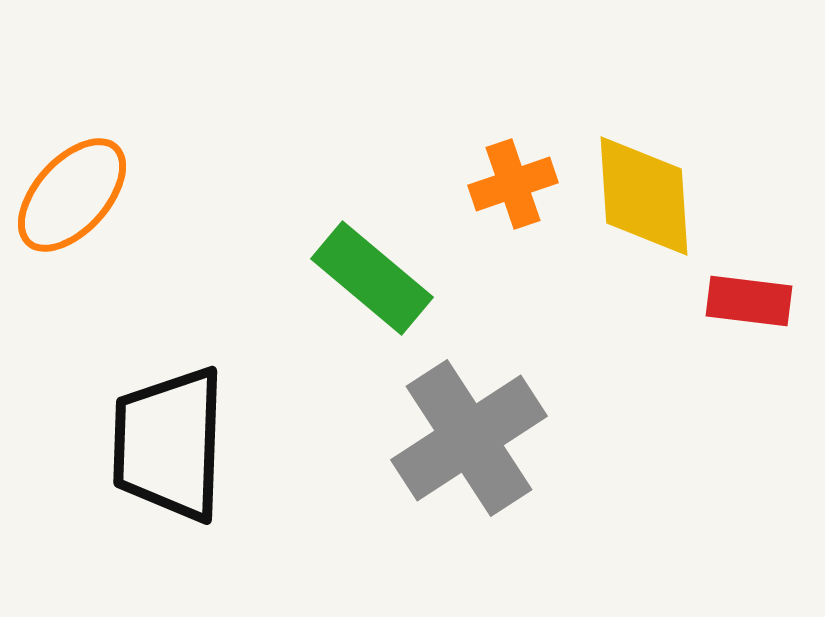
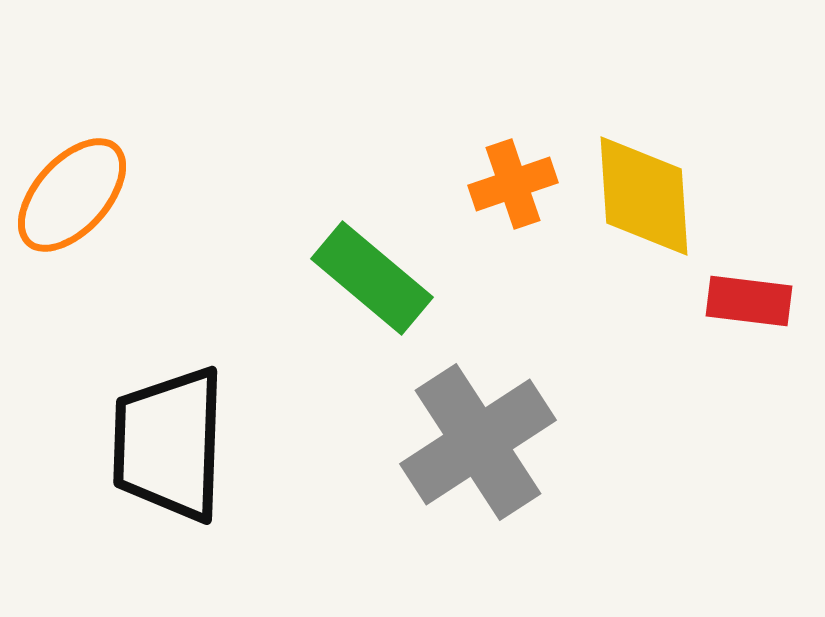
gray cross: moved 9 px right, 4 px down
